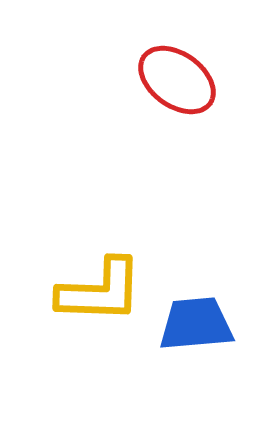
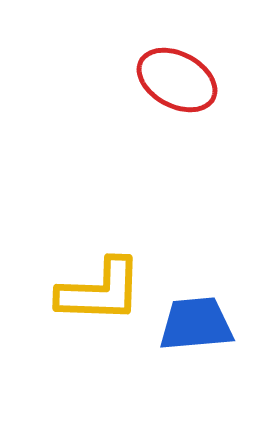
red ellipse: rotated 8 degrees counterclockwise
